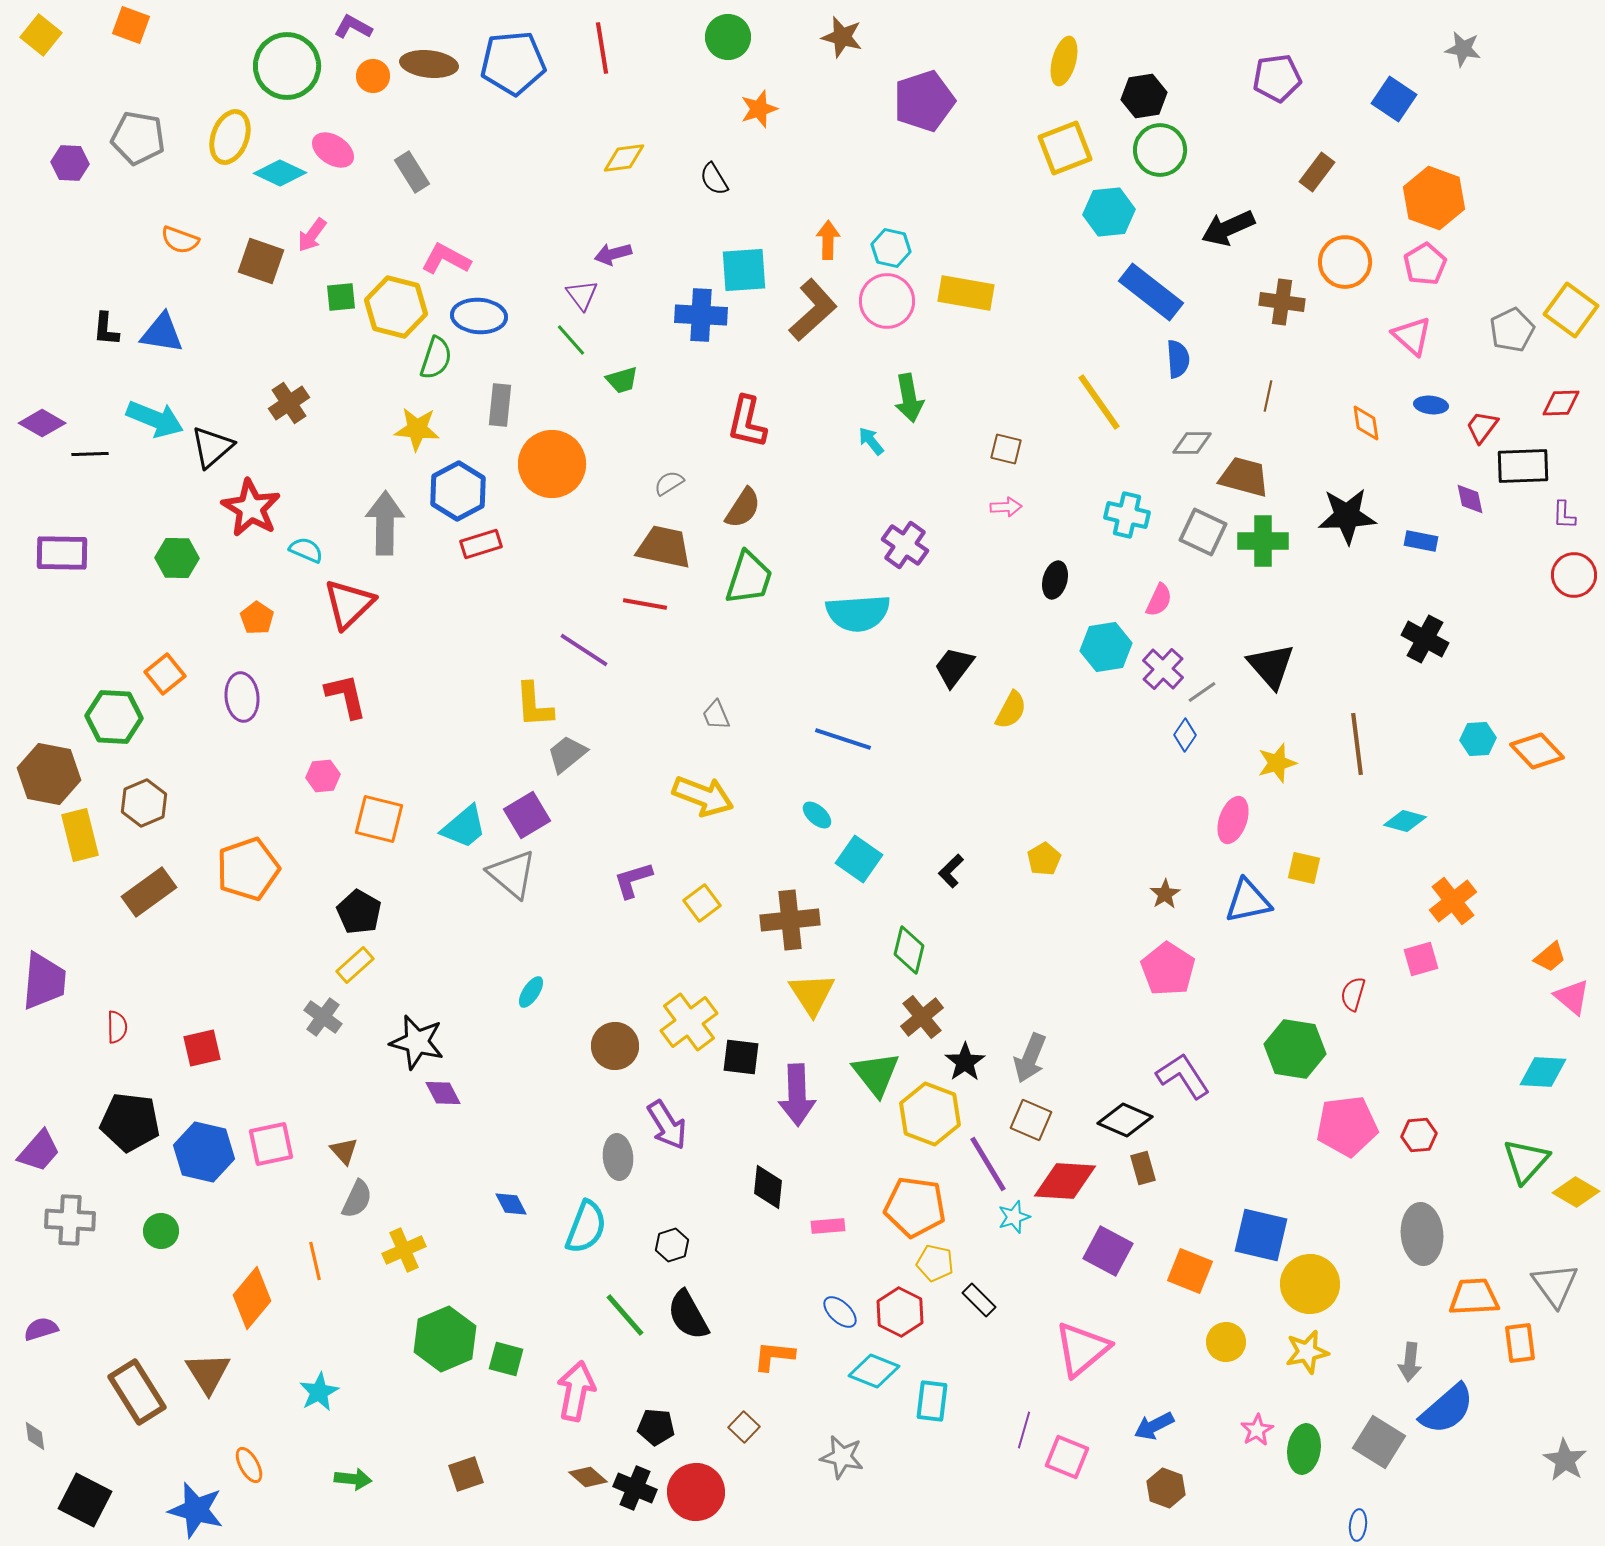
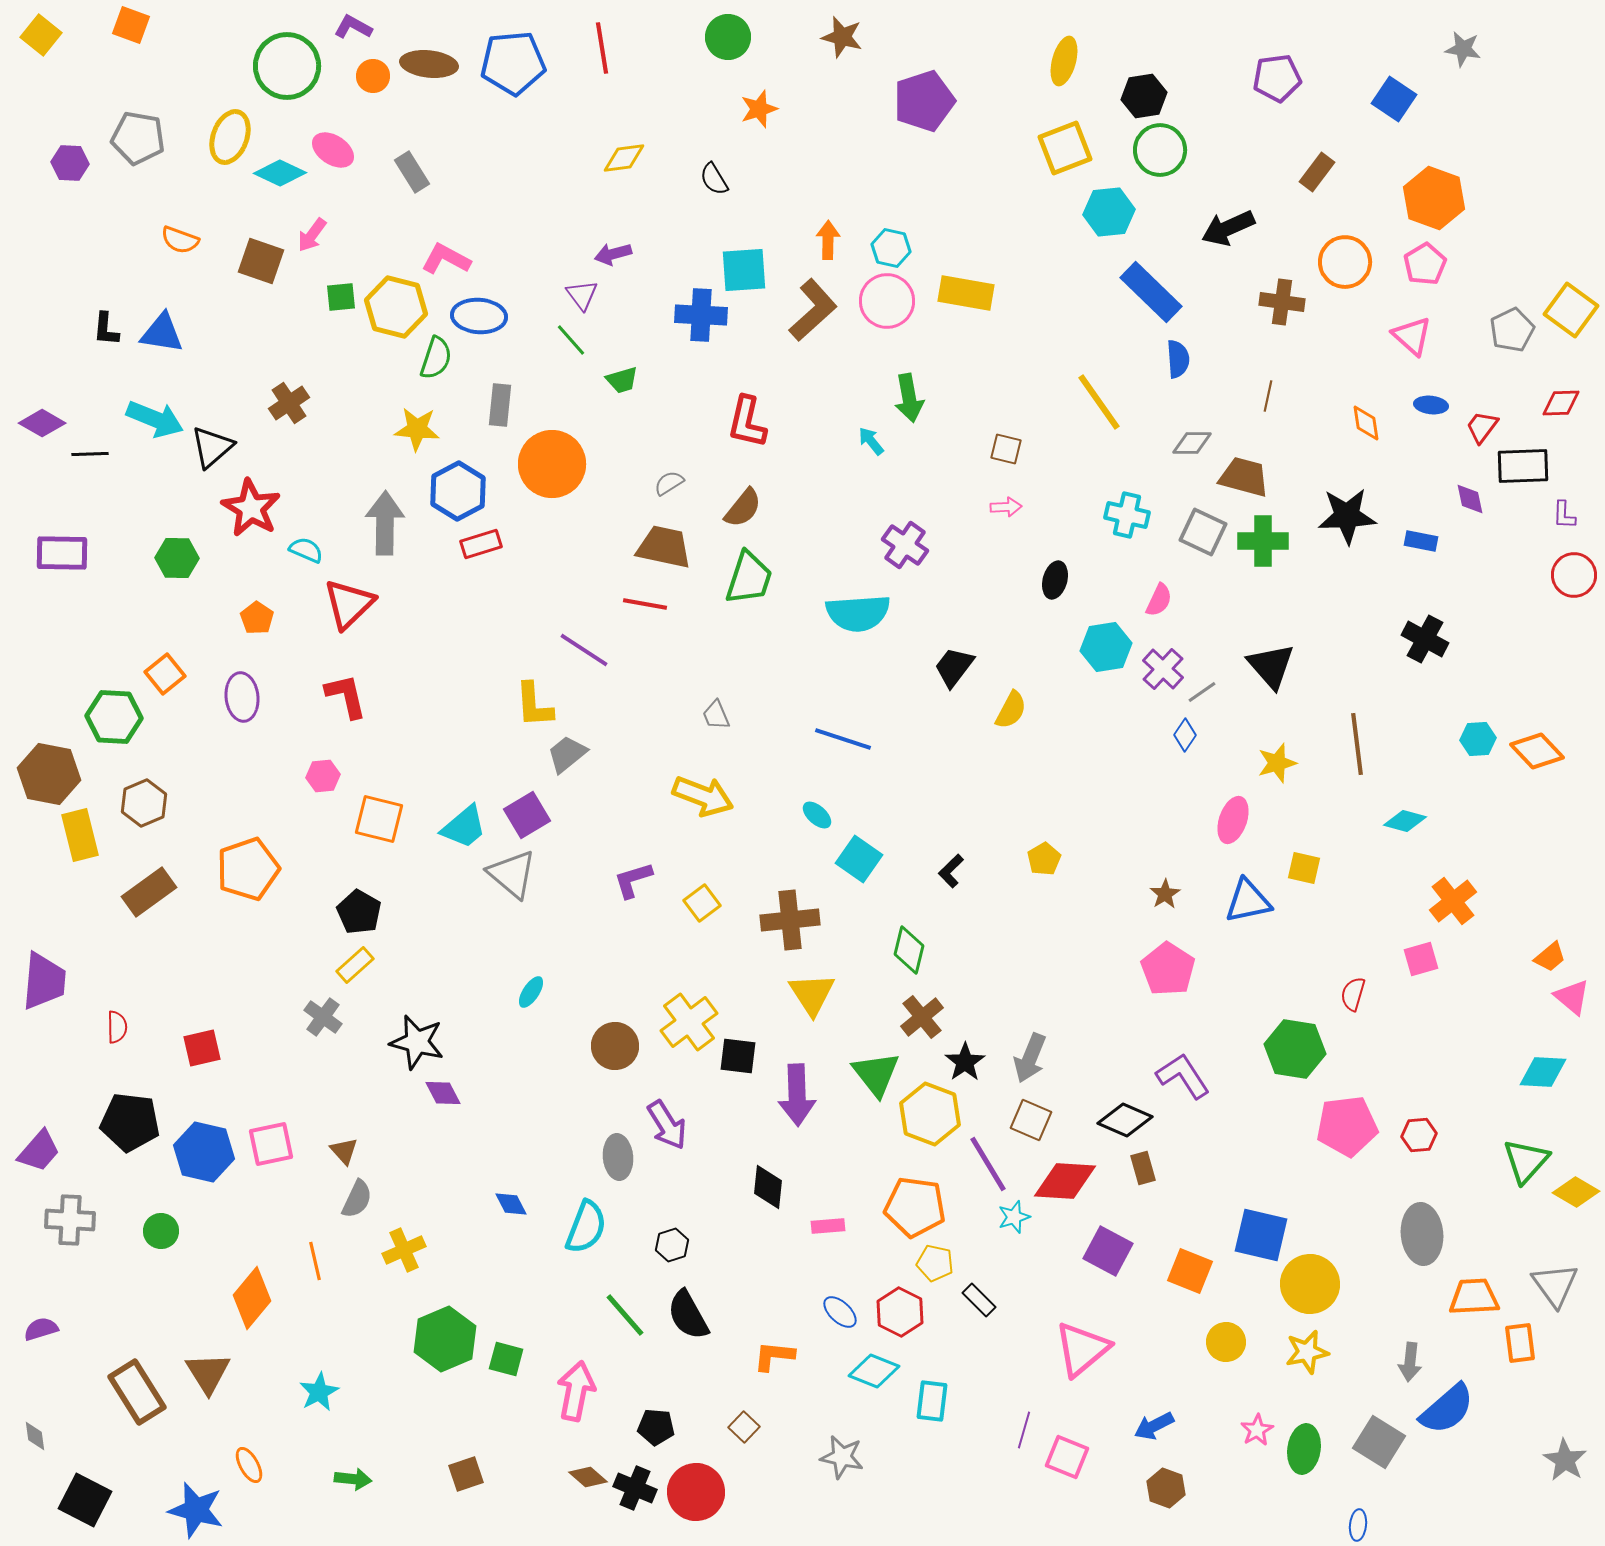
blue rectangle at (1151, 292): rotated 6 degrees clockwise
brown semicircle at (743, 508): rotated 6 degrees clockwise
black square at (741, 1057): moved 3 px left, 1 px up
